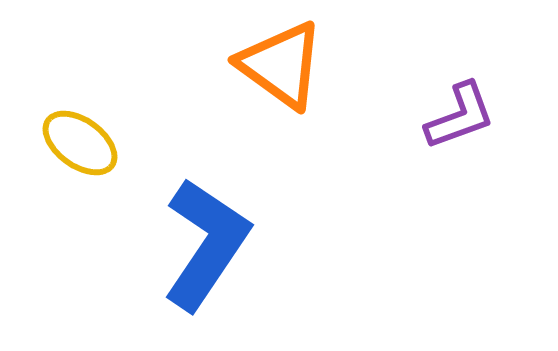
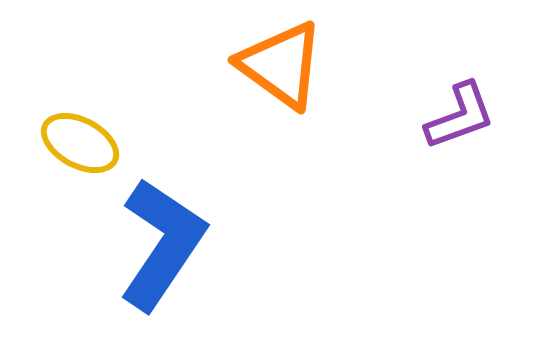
yellow ellipse: rotated 8 degrees counterclockwise
blue L-shape: moved 44 px left
